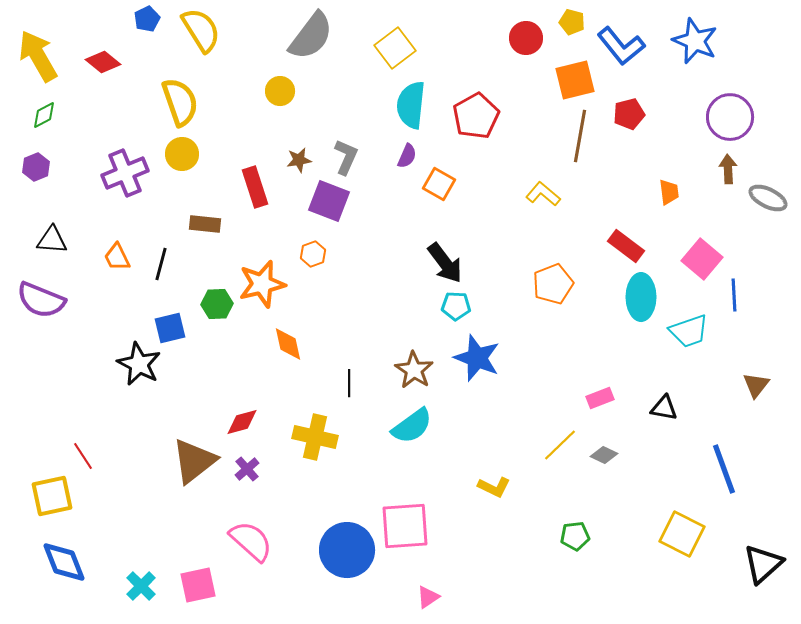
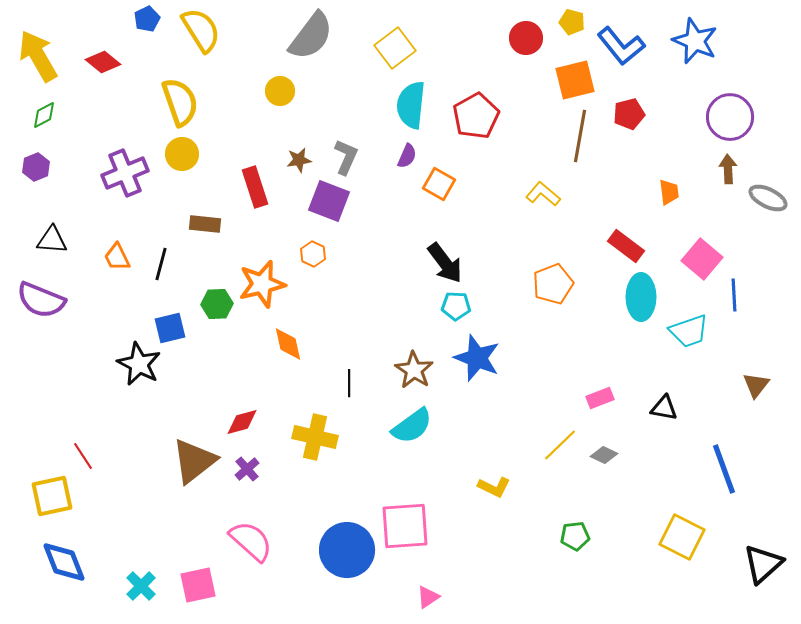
orange hexagon at (313, 254): rotated 15 degrees counterclockwise
yellow square at (682, 534): moved 3 px down
